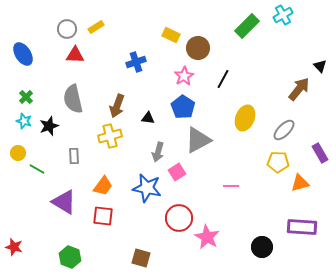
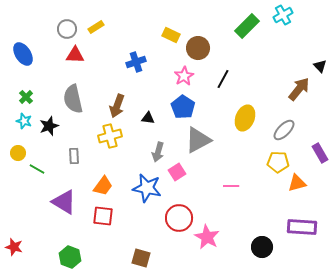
orange triangle at (300, 183): moved 3 px left
